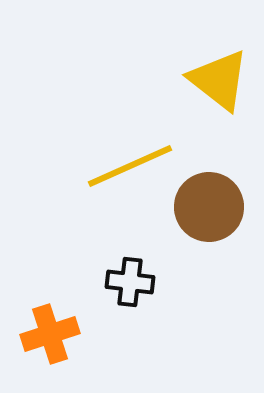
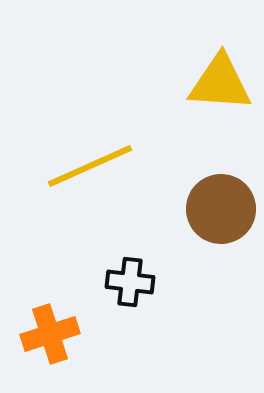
yellow triangle: moved 1 px right, 3 px down; rotated 34 degrees counterclockwise
yellow line: moved 40 px left
brown circle: moved 12 px right, 2 px down
